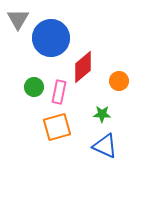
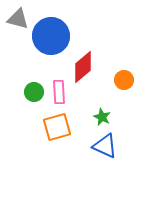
gray triangle: rotated 45 degrees counterclockwise
blue circle: moved 2 px up
orange circle: moved 5 px right, 1 px up
green circle: moved 5 px down
pink rectangle: rotated 15 degrees counterclockwise
green star: moved 3 px down; rotated 24 degrees clockwise
